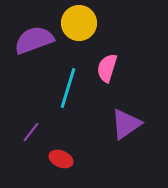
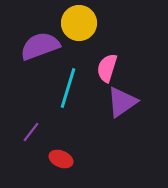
purple semicircle: moved 6 px right, 6 px down
purple triangle: moved 4 px left, 22 px up
